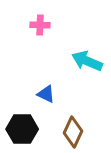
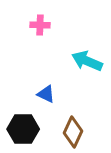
black hexagon: moved 1 px right
